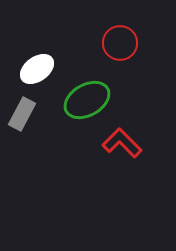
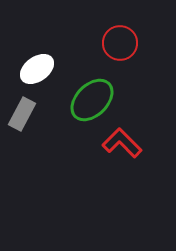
green ellipse: moved 5 px right; rotated 15 degrees counterclockwise
